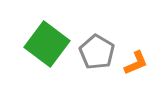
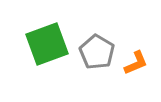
green square: rotated 33 degrees clockwise
